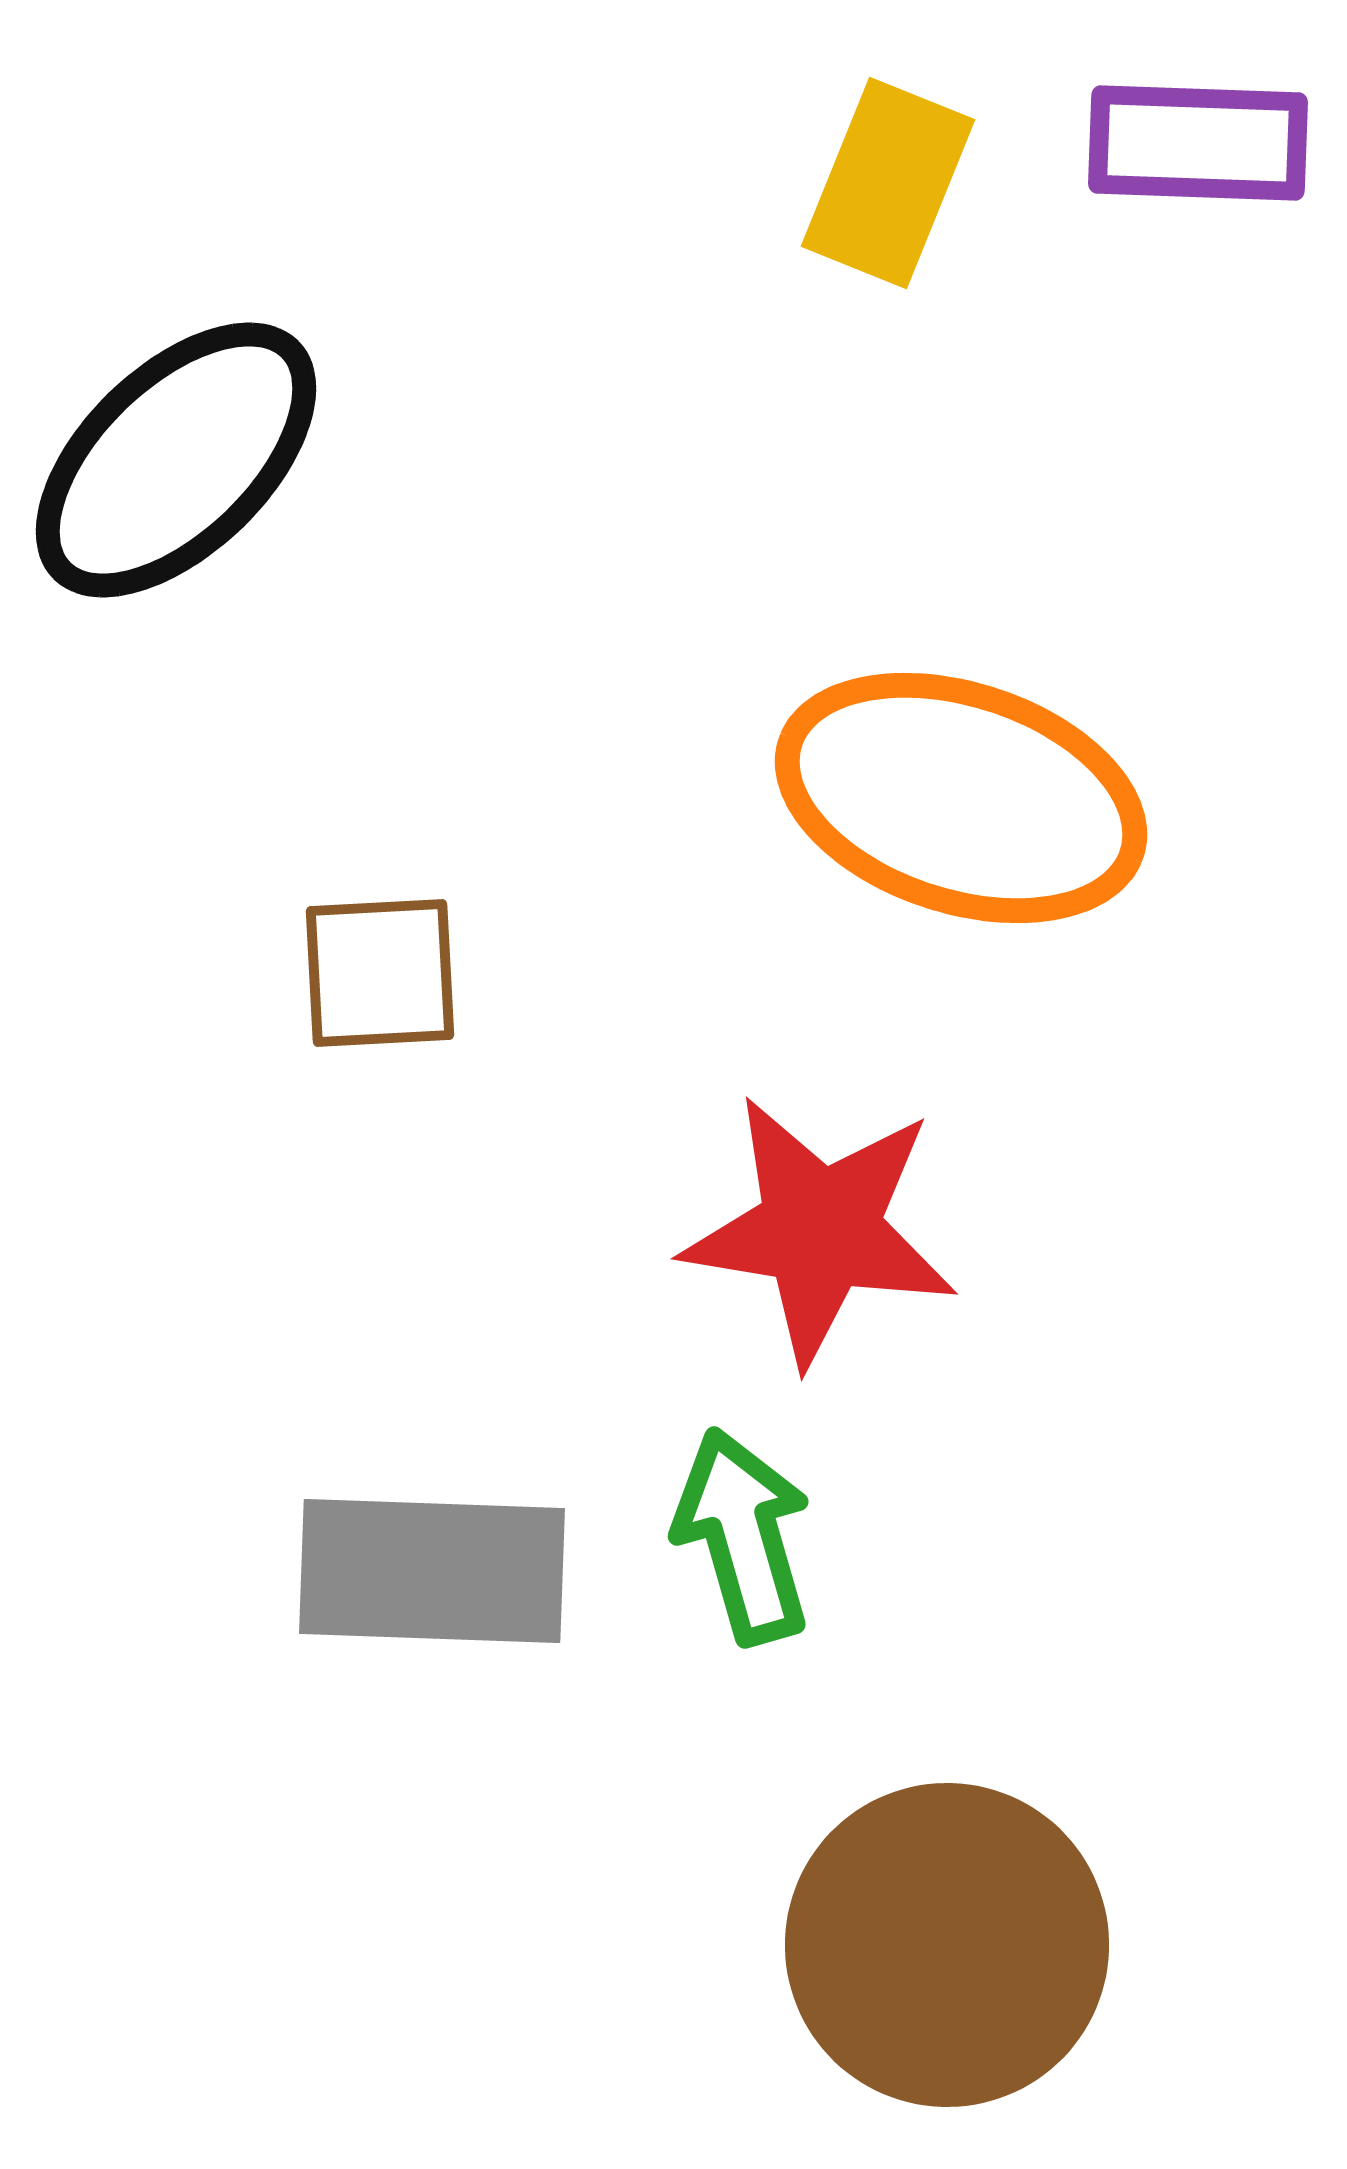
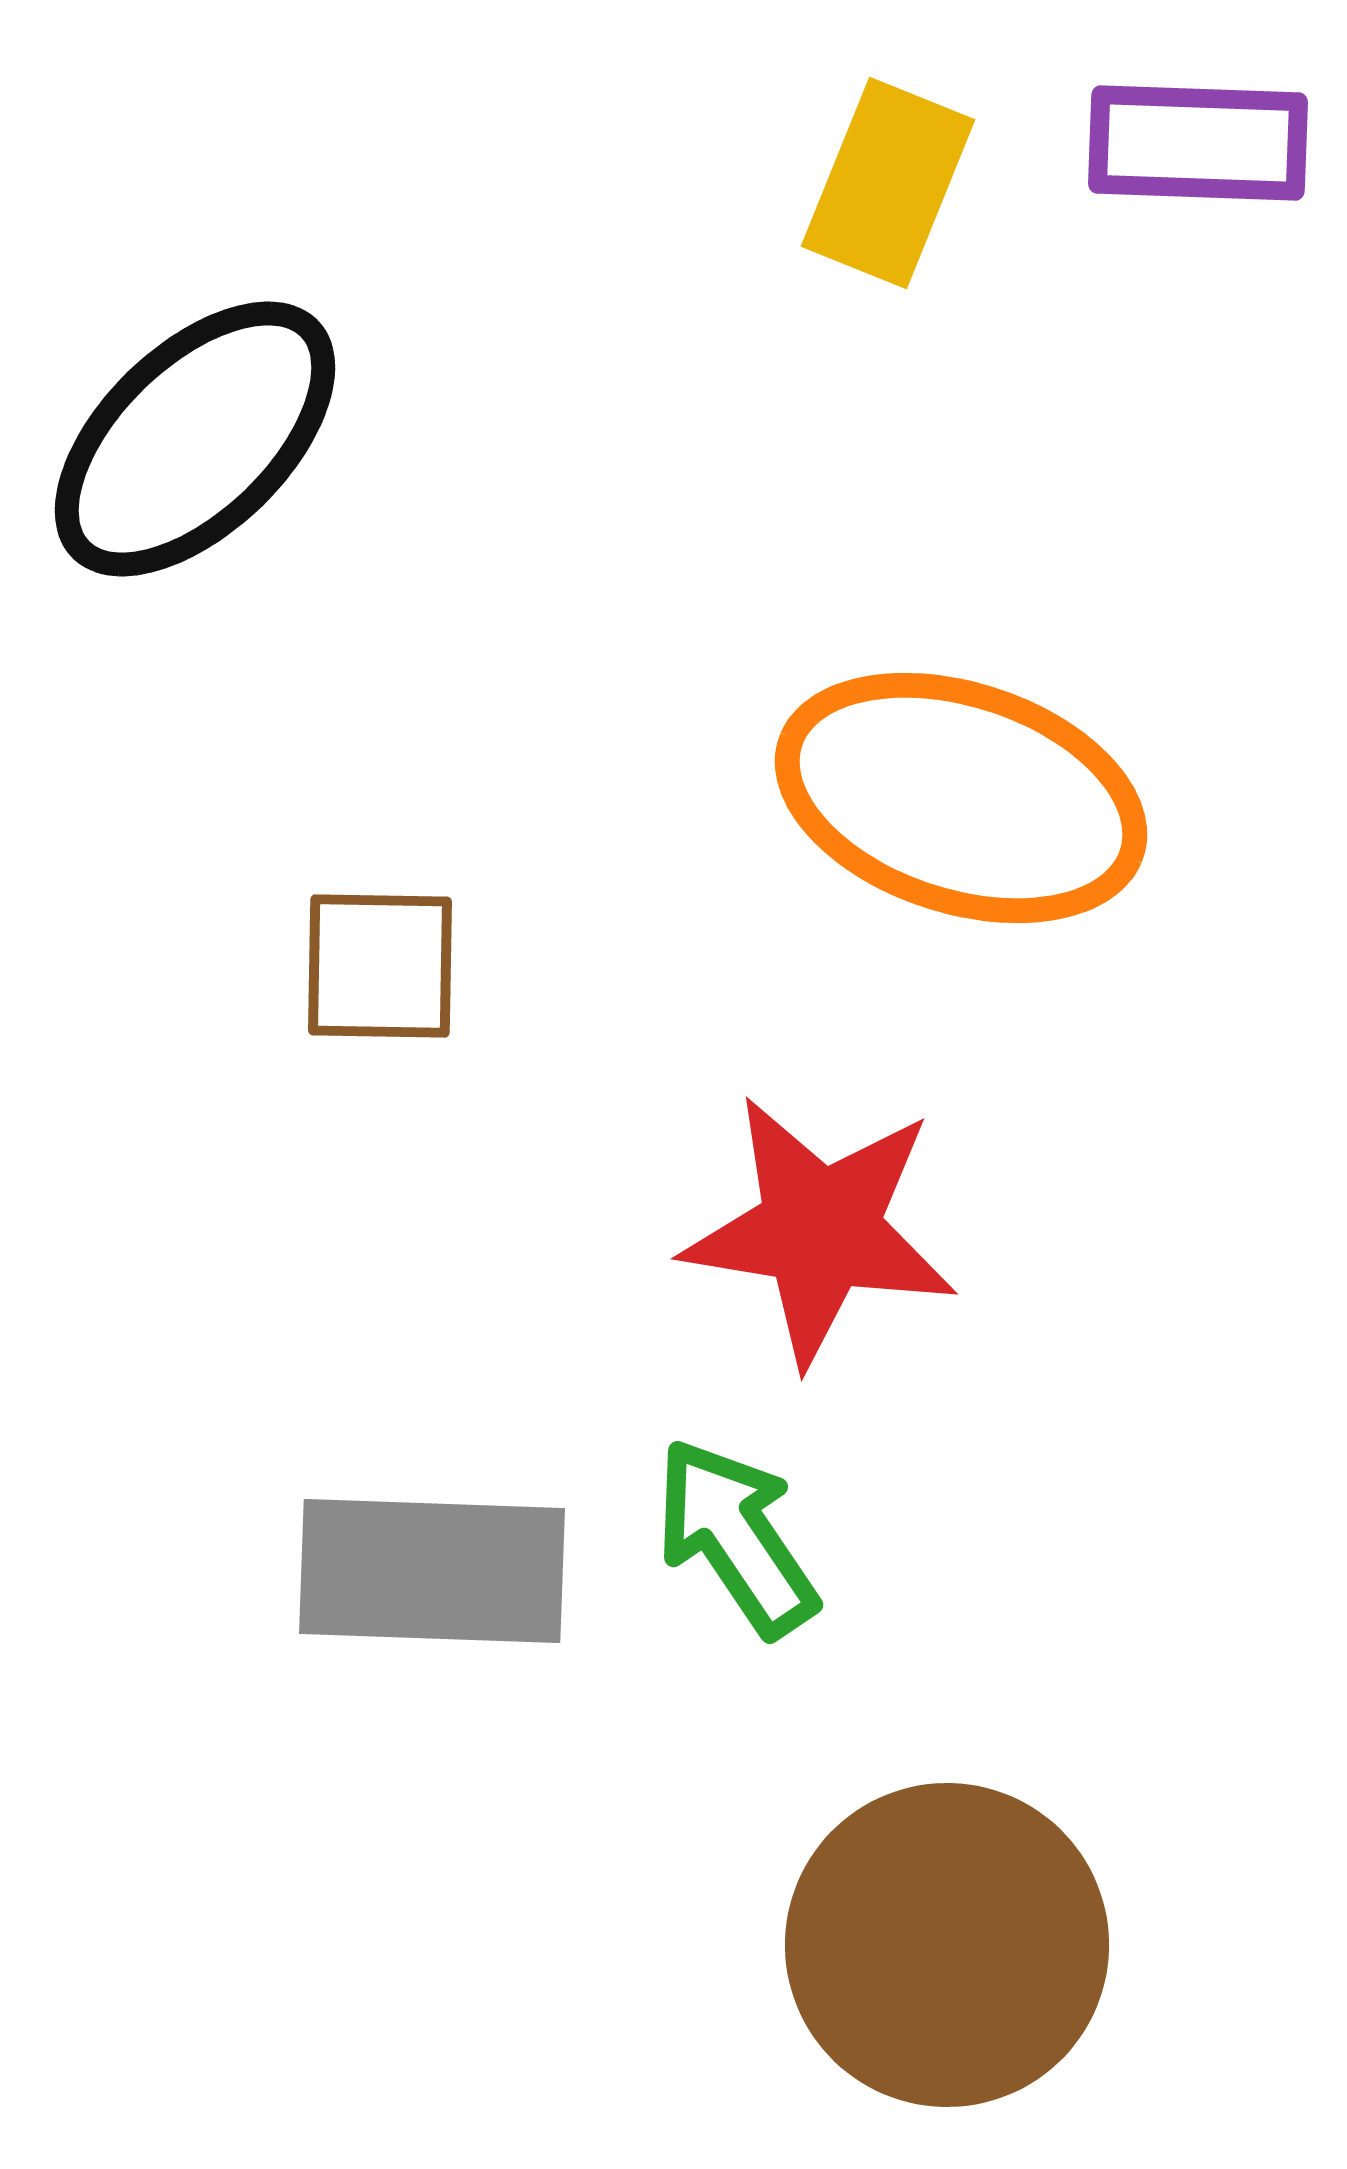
black ellipse: moved 19 px right, 21 px up
brown square: moved 7 px up; rotated 4 degrees clockwise
green arrow: moved 7 px left, 1 px down; rotated 18 degrees counterclockwise
